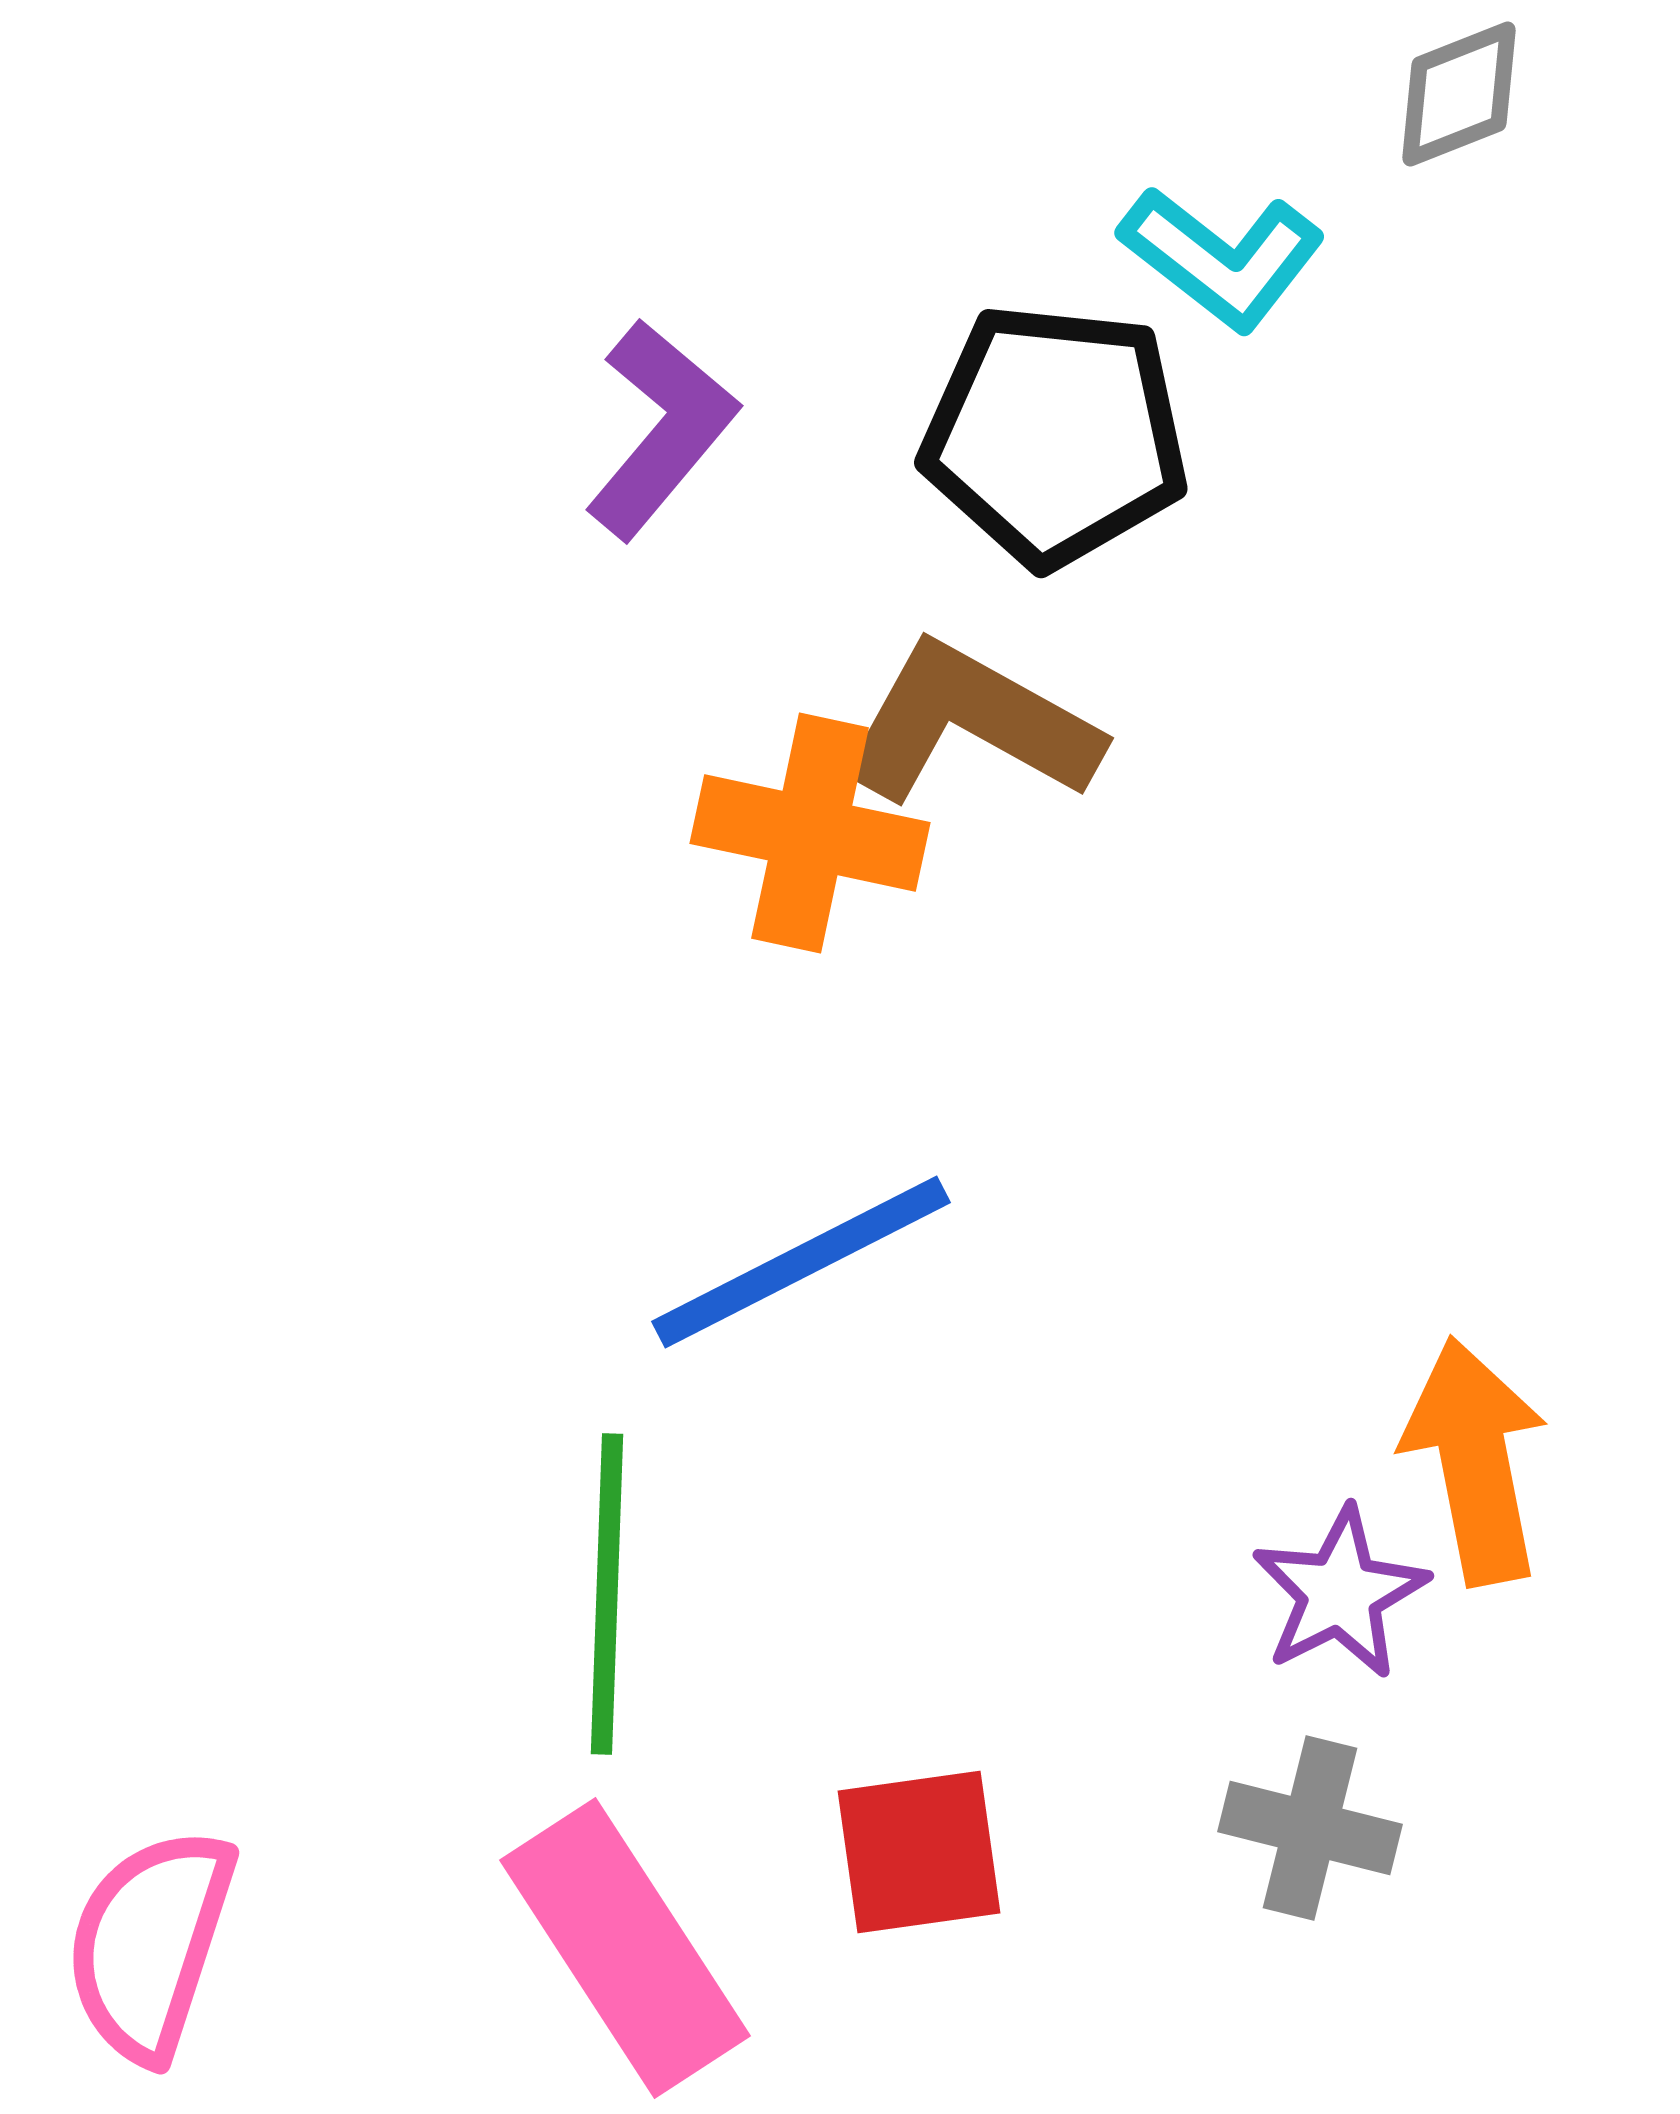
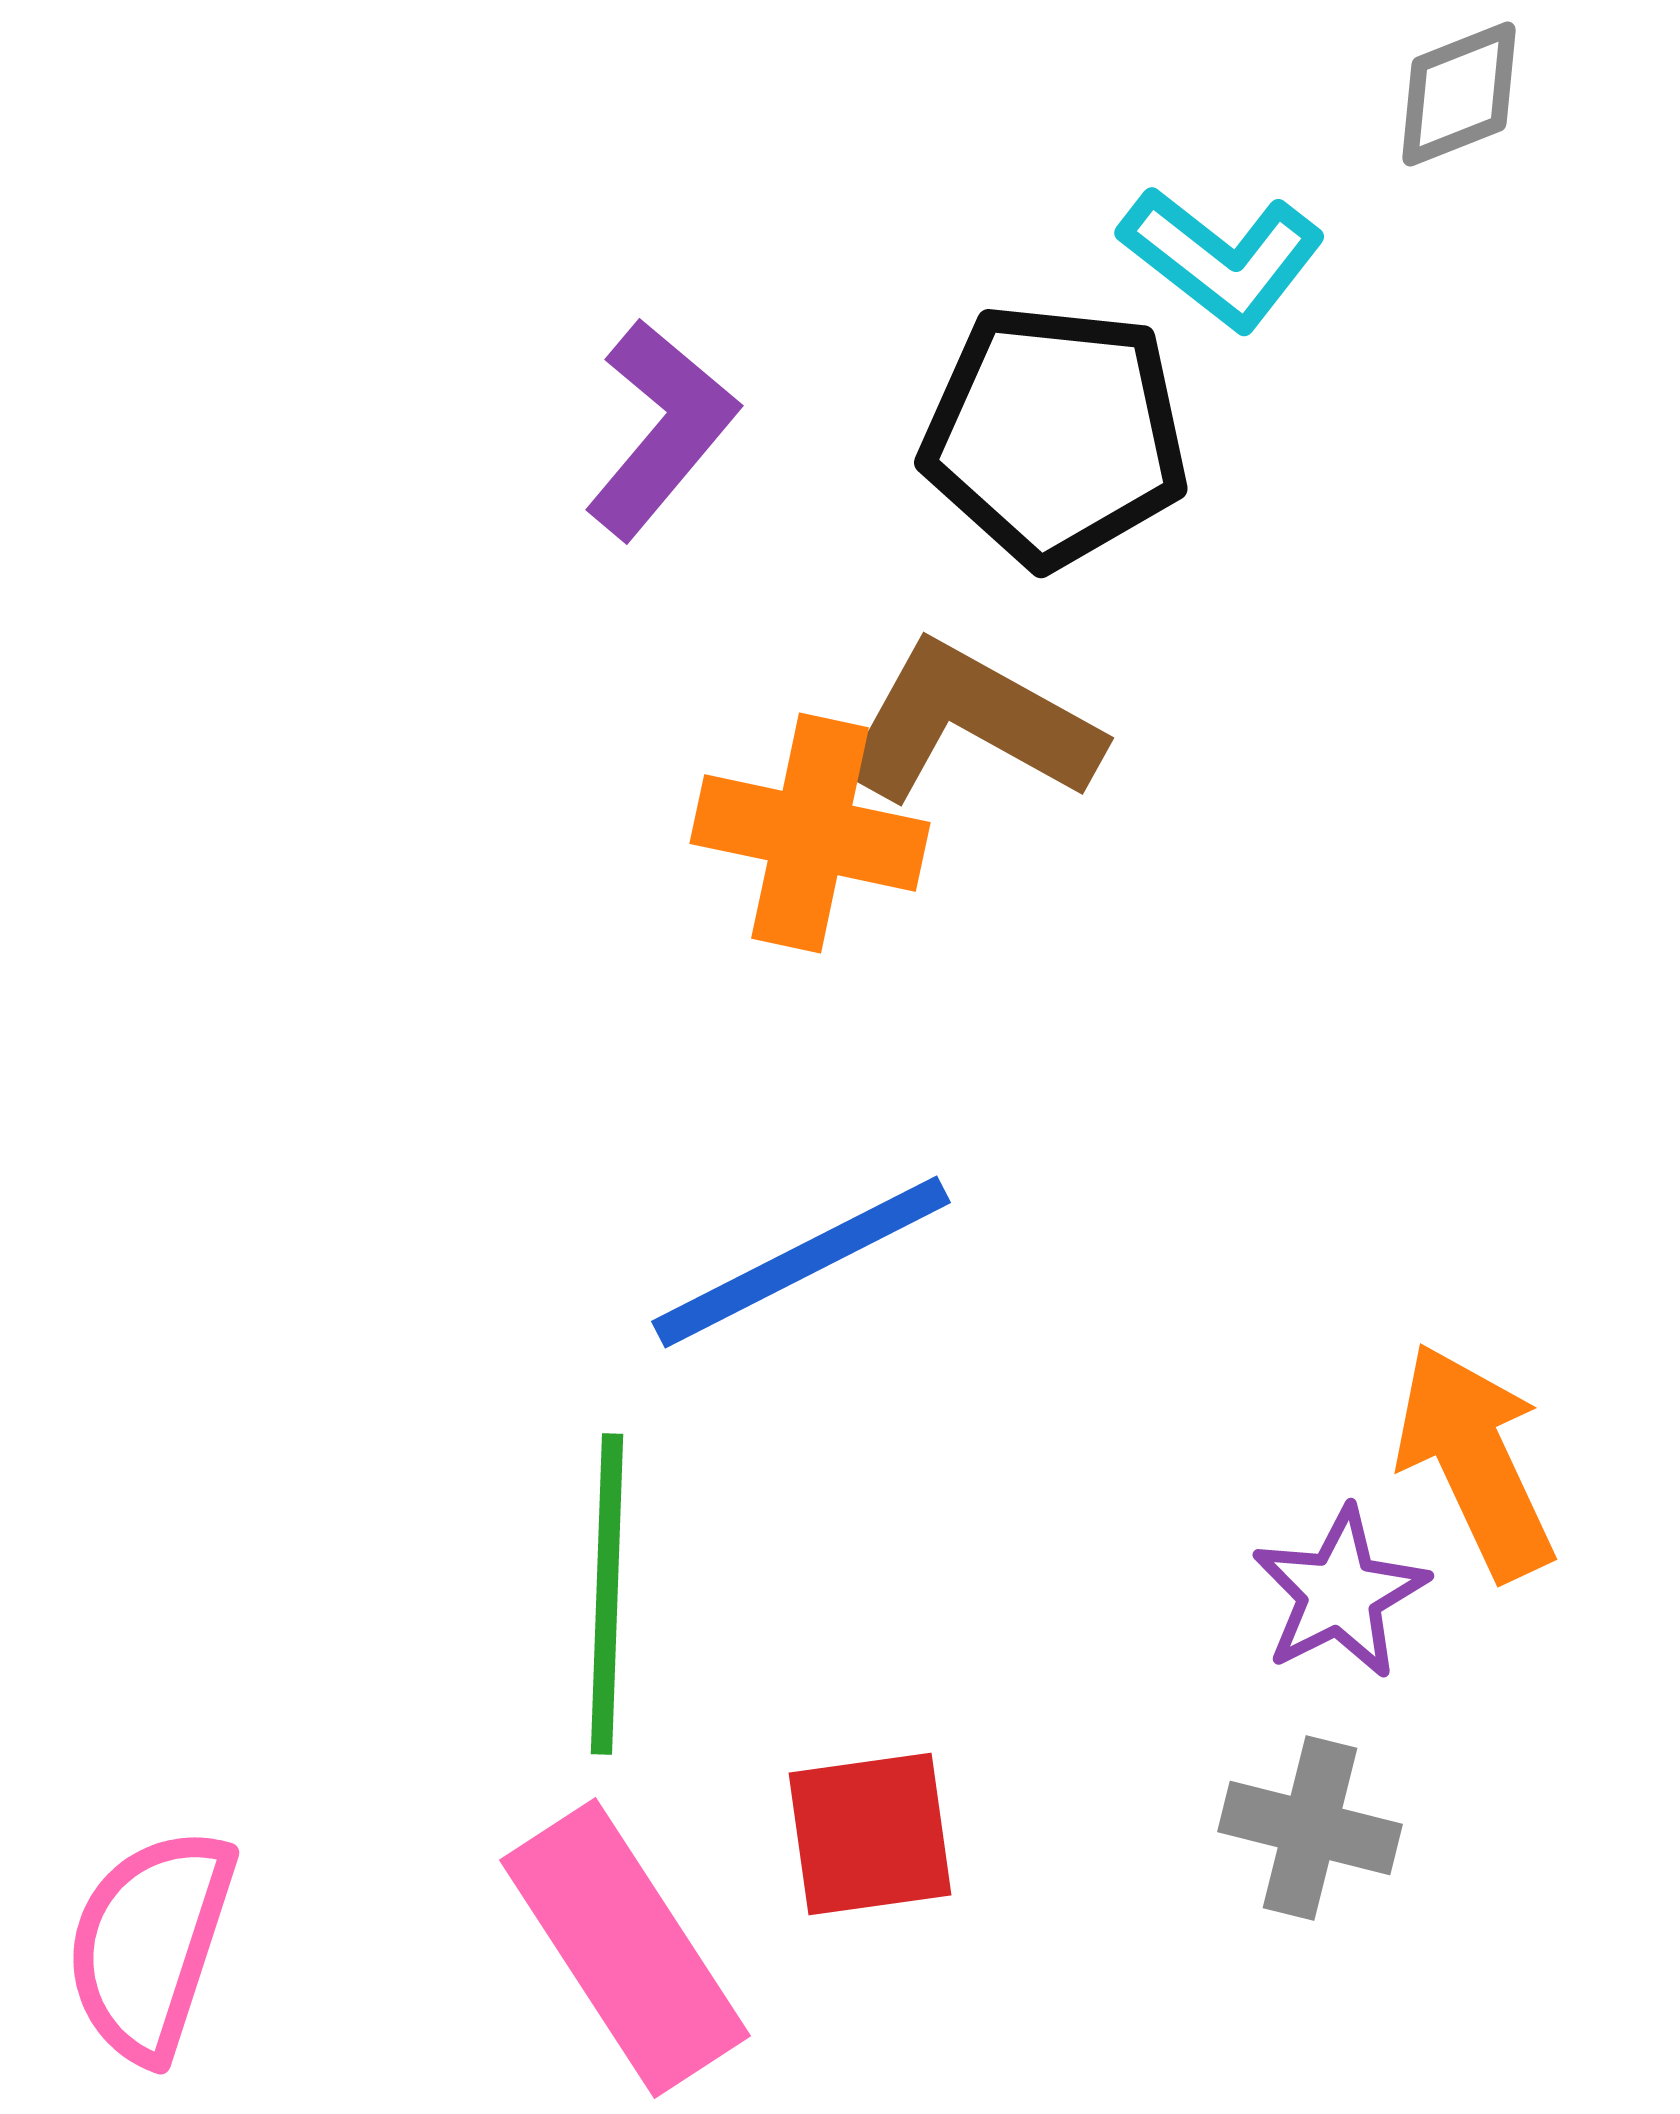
orange arrow: rotated 14 degrees counterclockwise
red square: moved 49 px left, 18 px up
